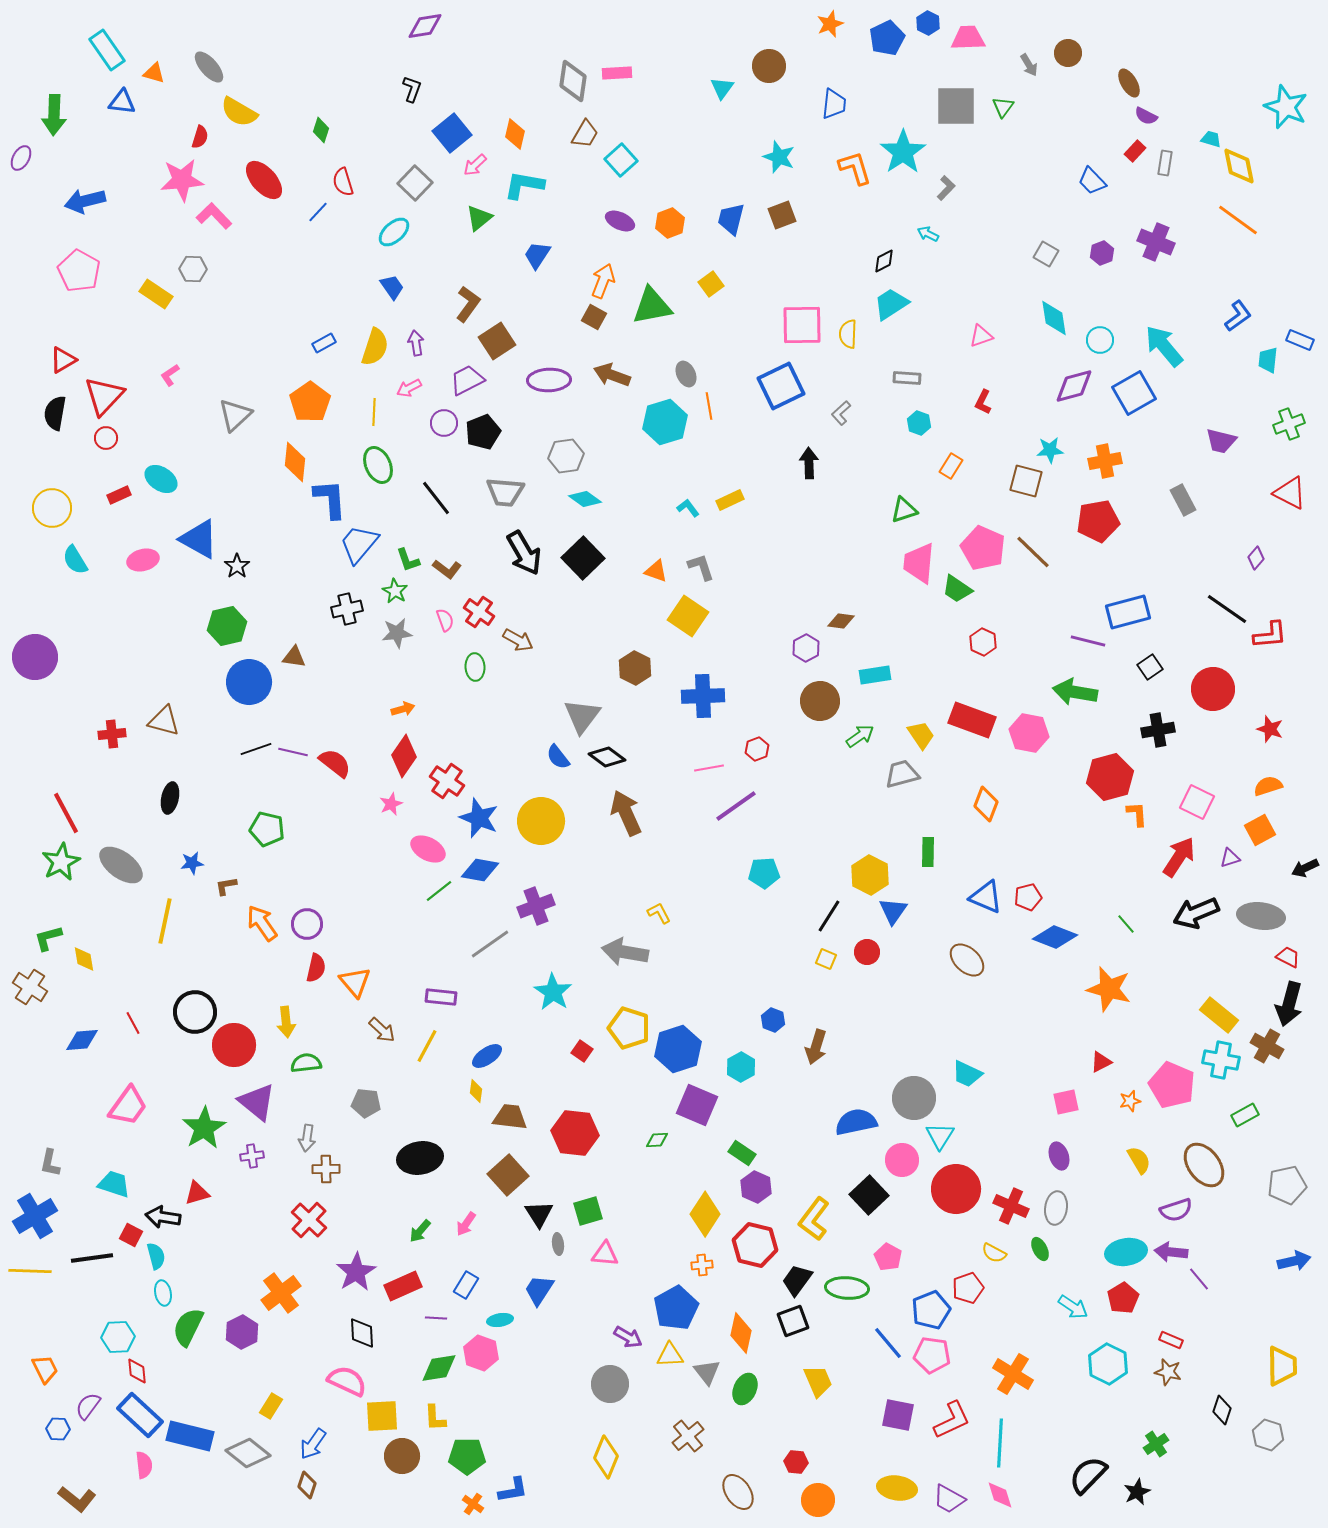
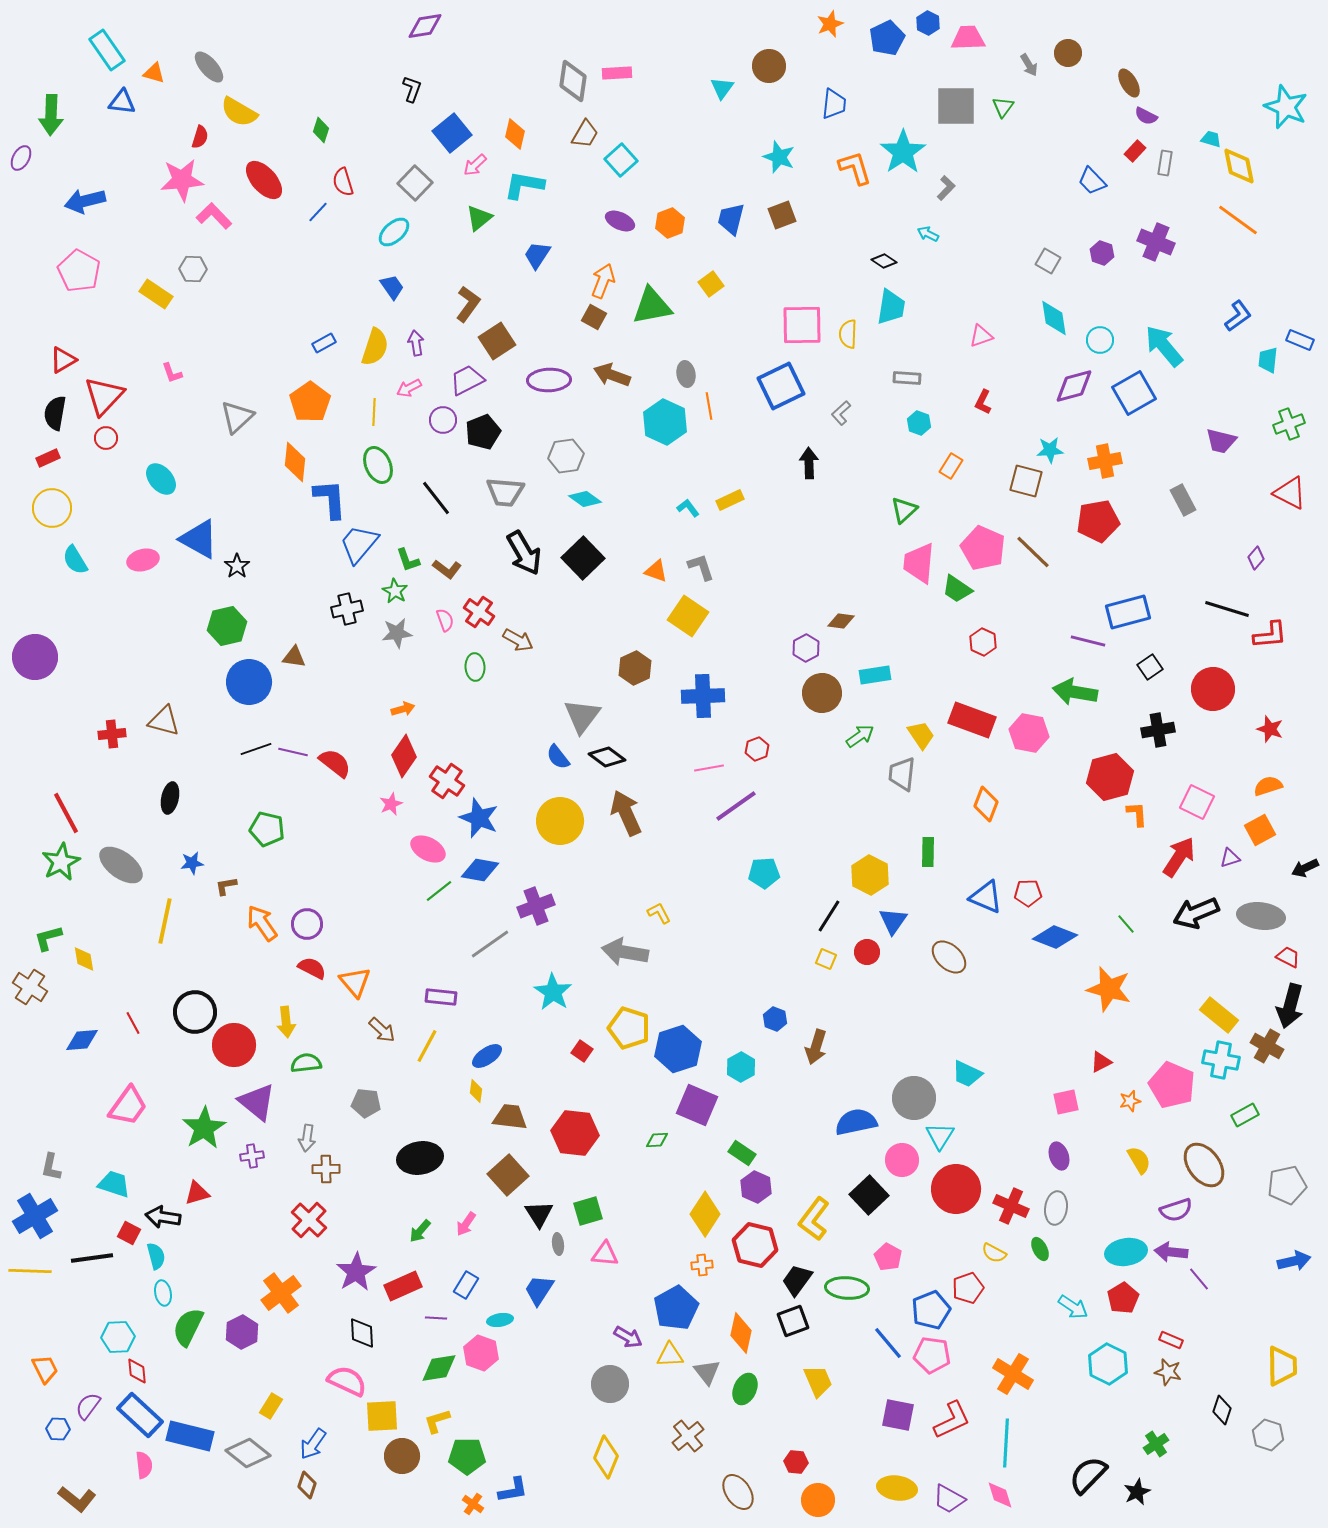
green arrow at (54, 115): moved 3 px left
purple hexagon at (1102, 253): rotated 20 degrees counterclockwise
gray square at (1046, 254): moved 2 px right, 7 px down
black diamond at (884, 261): rotated 60 degrees clockwise
cyan trapezoid at (891, 304): moved 3 px down; rotated 132 degrees clockwise
gray ellipse at (686, 374): rotated 15 degrees clockwise
pink L-shape at (170, 375): moved 2 px right, 2 px up; rotated 75 degrees counterclockwise
gray triangle at (235, 415): moved 2 px right, 2 px down
cyan hexagon at (665, 422): rotated 18 degrees counterclockwise
purple circle at (444, 423): moved 1 px left, 3 px up
cyan ellipse at (161, 479): rotated 16 degrees clockwise
red rectangle at (119, 495): moved 71 px left, 37 px up
green triangle at (904, 510): rotated 24 degrees counterclockwise
black line at (1227, 609): rotated 18 degrees counterclockwise
brown hexagon at (635, 668): rotated 8 degrees clockwise
brown circle at (820, 701): moved 2 px right, 8 px up
gray trapezoid at (902, 774): rotated 69 degrees counterclockwise
yellow circle at (541, 821): moved 19 px right
red pentagon at (1028, 897): moved 4 px up; rotated 12 degrees clockwise
blue triangle at (893, 911): moved 10 px down
brown ellipse at (967, 960): moved 18 px left, 3 px up
red semicircle at (316, 968): moved 4 px left; rotated 76 degrees counterclockwise
black arrow at (1289, 1004): moved 1 px right, 2 px down
blue hexagon at (773, 1020): moved 2 px right, 1 px up
gray L-shape at (50, 1163): moved 1 px right, 4 px down
red square at (131, 1235): moved 2 px left, 2 px up
yellow L-shape at (435, 1418): moved 2 px right, 3 px down; rotated 76 degrees clockwise
cyan line at (1000, 1443): moved 6 px right
